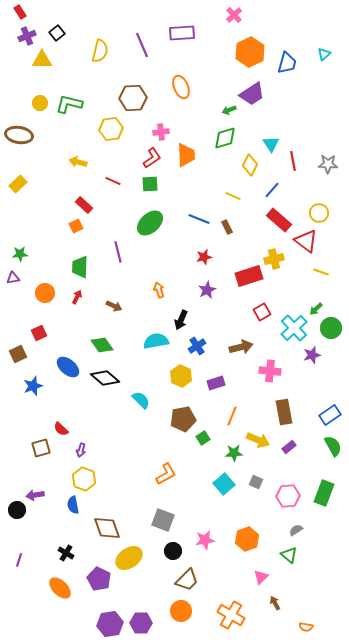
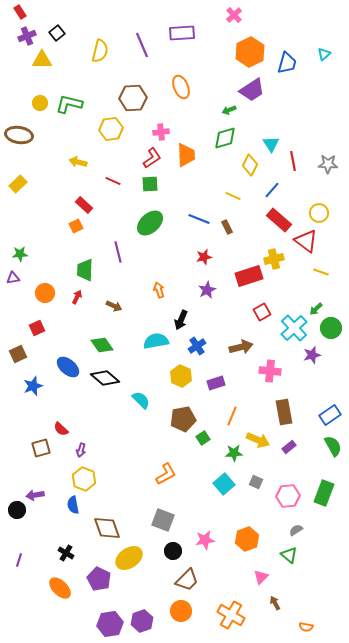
purple trapezoid at (252, 94): moved 4 px up
green trapezoid at (80, 267): moved 5 px right, 3 px down
red square at (39, 333): moved 2 px left, 5 px up
purple hexagon at (141, 623): moved 1 px right, 2 px up; rotated 20 degrees counterclockwise
